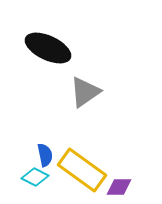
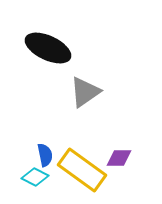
purple diamond: moved 29 px up
